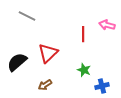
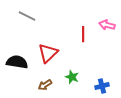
black semicircle: rotated 50 degrees clockwise
green star: moved 12 px left, 7 px down
